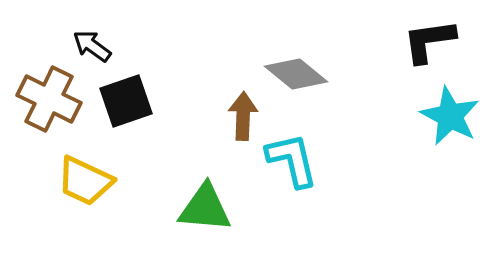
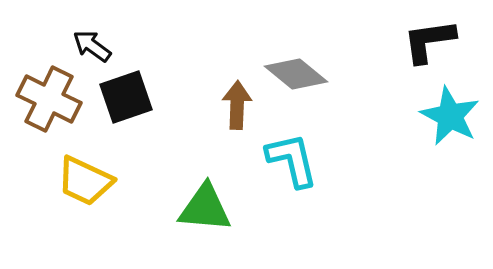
black square: moved 4 px up
brown arrow: moved 6 px left, 11 px up
